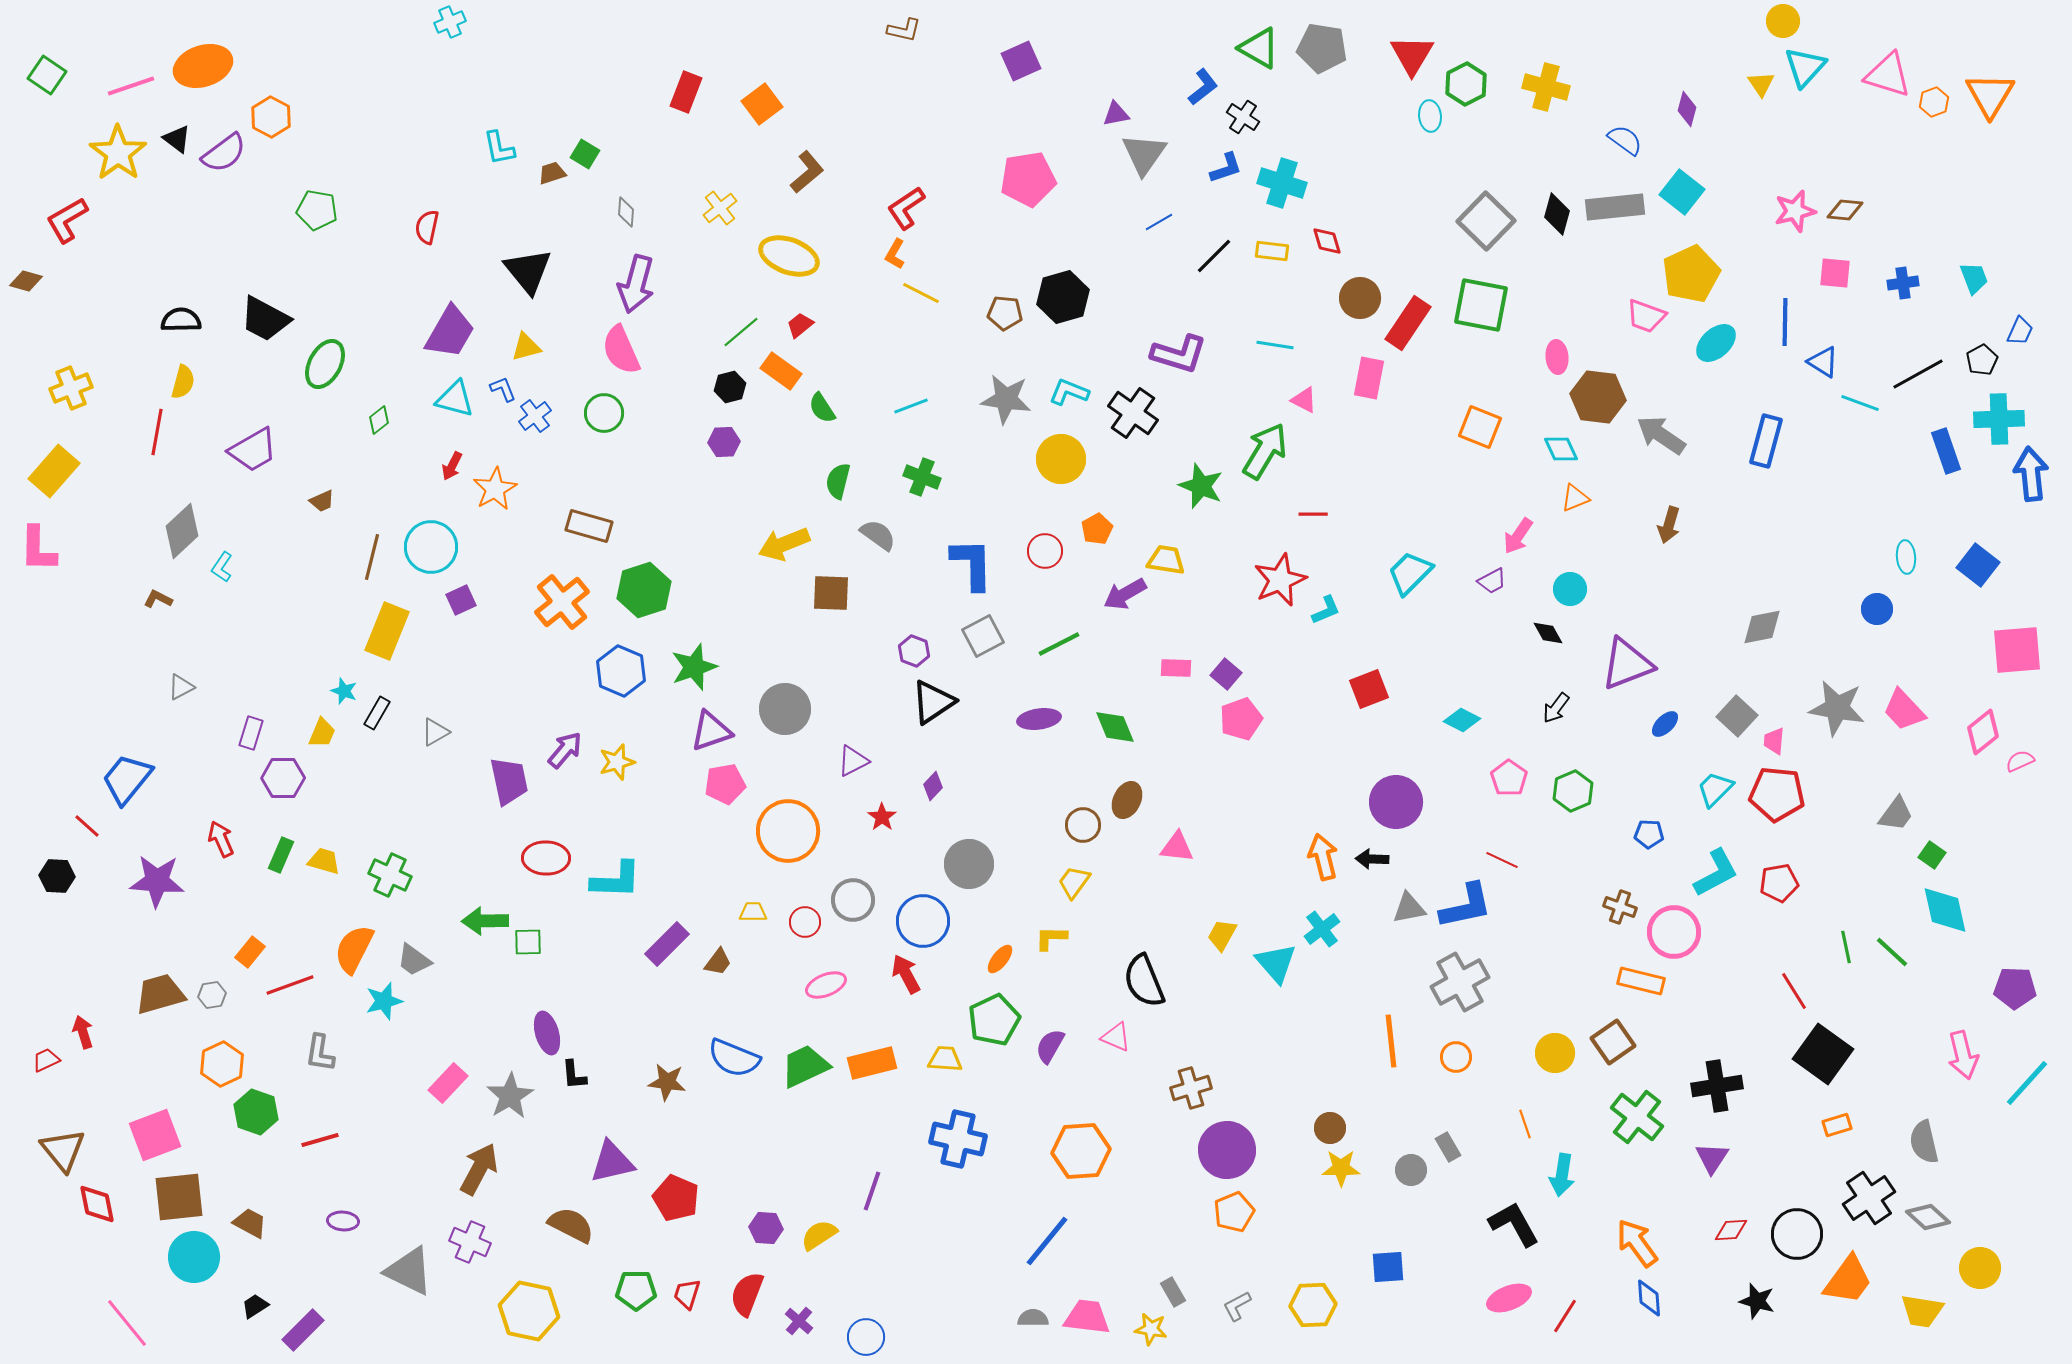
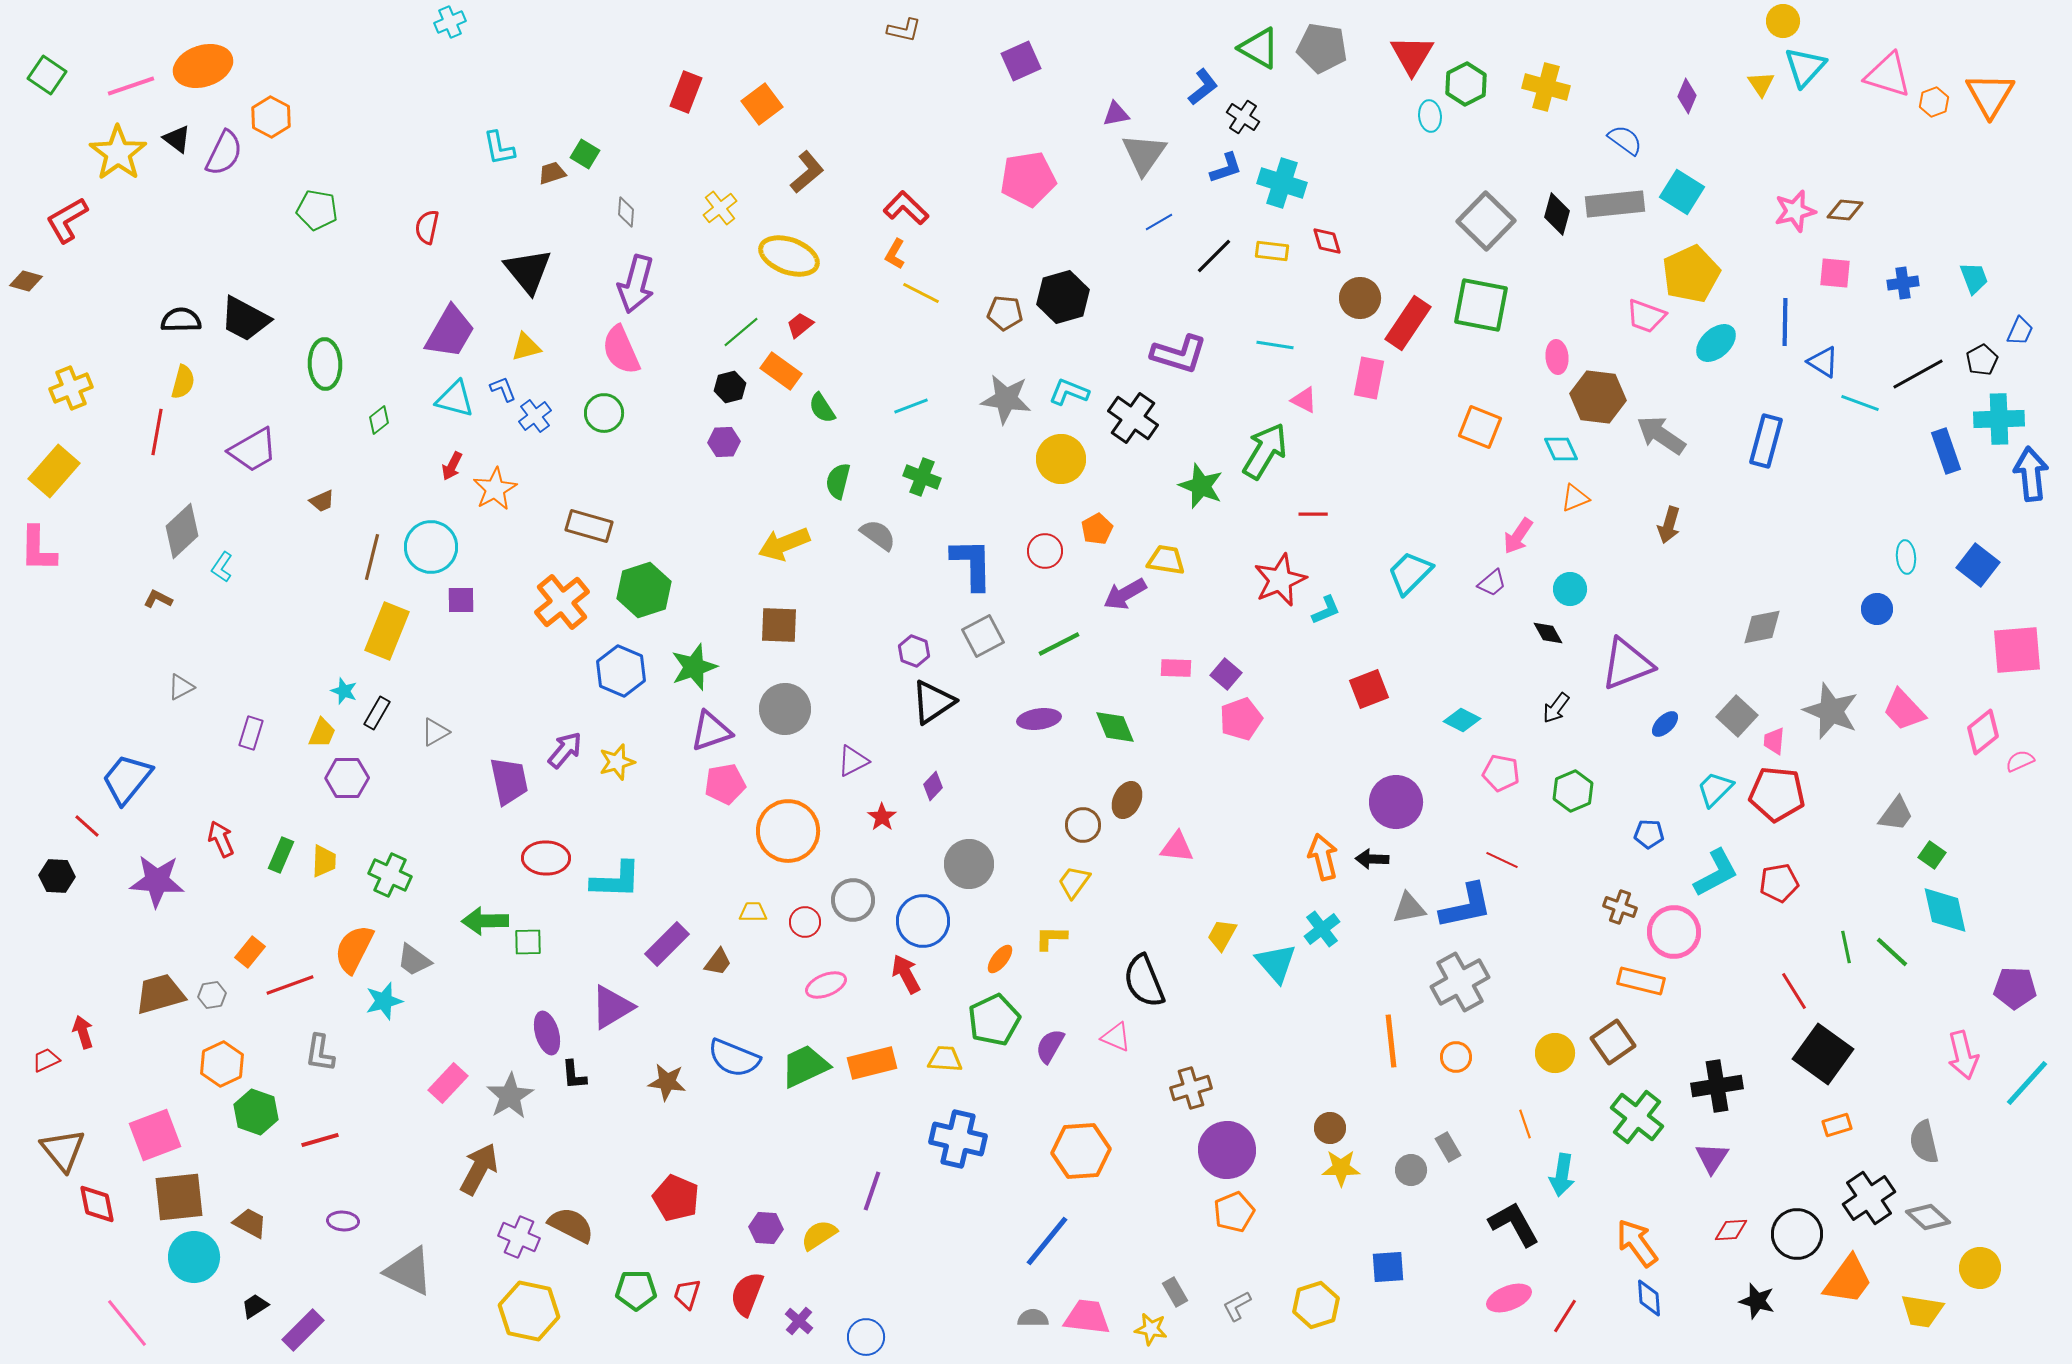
purple diamond at (1687, 109): moved 13 px up; rotated 8 degrees clockwise
purple semicircle at (224, 153): rotated 27 degrees counterclockwise
cyan square at (1682, 192): rotated 6 degrees counterclockwise
gray rectangle at (1615, 207): moved 3 px up
red L-shape at (906, 208): rotated 78 degrees clockwise
black trapezoid at (265, 319): moved 20 px left
green ellipse at (325, 364): rotated 30 degrees counterclockwise
black cross at (1133, 413): moved 5 px down
purple trapezoid at (1492, 581): moved 2 px down; rotated 12 degrees counterclockwise
brown square at (831, 593): moved 52 px left, 32 px down
purple square at (461, 600): rotated 24 degrees clockwise
gray star at (1837, 708): moved 6 px left, 3 px down; rotated 12 degrees clockwise
purple hexagon at (283, 778): moved 64 px right
pink pentagon at (1509, 778): moved 8 px left, 5 px up; rotated 24 degrees counterclockwise
yellow trapezoid at (324, 861): rotated 76 degrees clockwise
purple triangle at (612, 1162): moved 155 px up; rotated 18 degrees counterclockwise
purple cross at (470, 1242): moved 49 px right, 5 px up
gray rectangle at (1173, 1292): moved 2 px right
yellow hexagon at (1313, 1305): moved 3 px right; rotated 15 degrees counterclockwise
